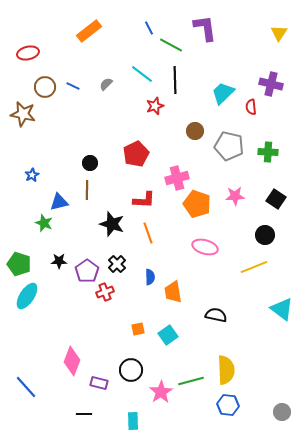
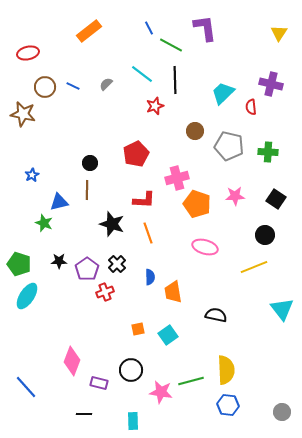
purple pentagon at (87, 271): moved 2 px up
cyan triangle at (282, 309): rotated 15 degrees clockwise
pink star at (161, 392): rotated 30 degrees counterclockwise
